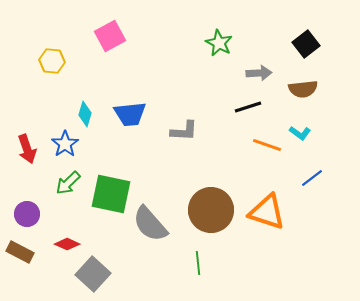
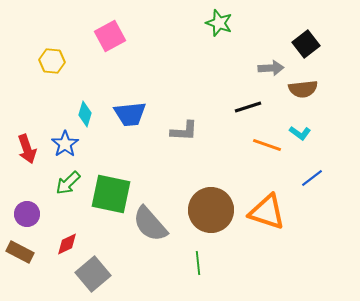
green star: moved 20 px up; rotated 8 degrees counterclockwise
gray arrow: moved 12 px right, 5 px up
red diamond: rotated 50 degrees counterclockwise
gray square: rotated 8 degrees clockwise
